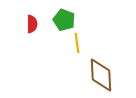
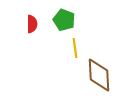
yellow line: moved 2 px left, 5 px down
brown diamond: moved 2 px left
